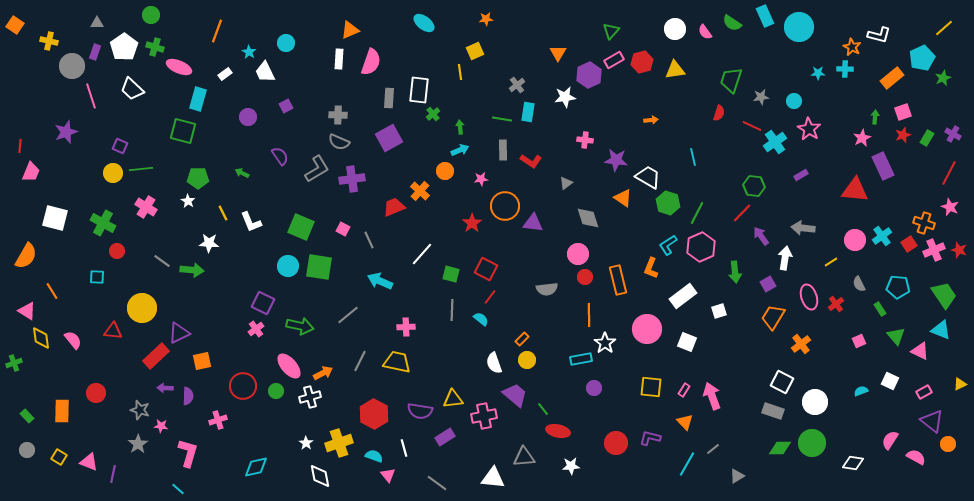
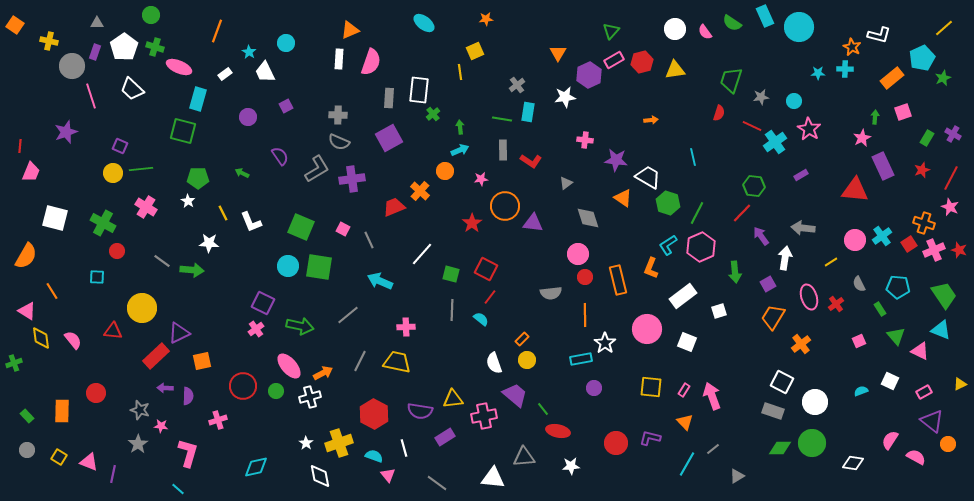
red star at (903, 135): moved 19 px right, 35 px down
red line at (949, 173): moved 2 px right, 5 px down
gray semicircle at (547, 289): moved 4 px right, 4 px down
orange line at (589, 315): moved 4 px left
